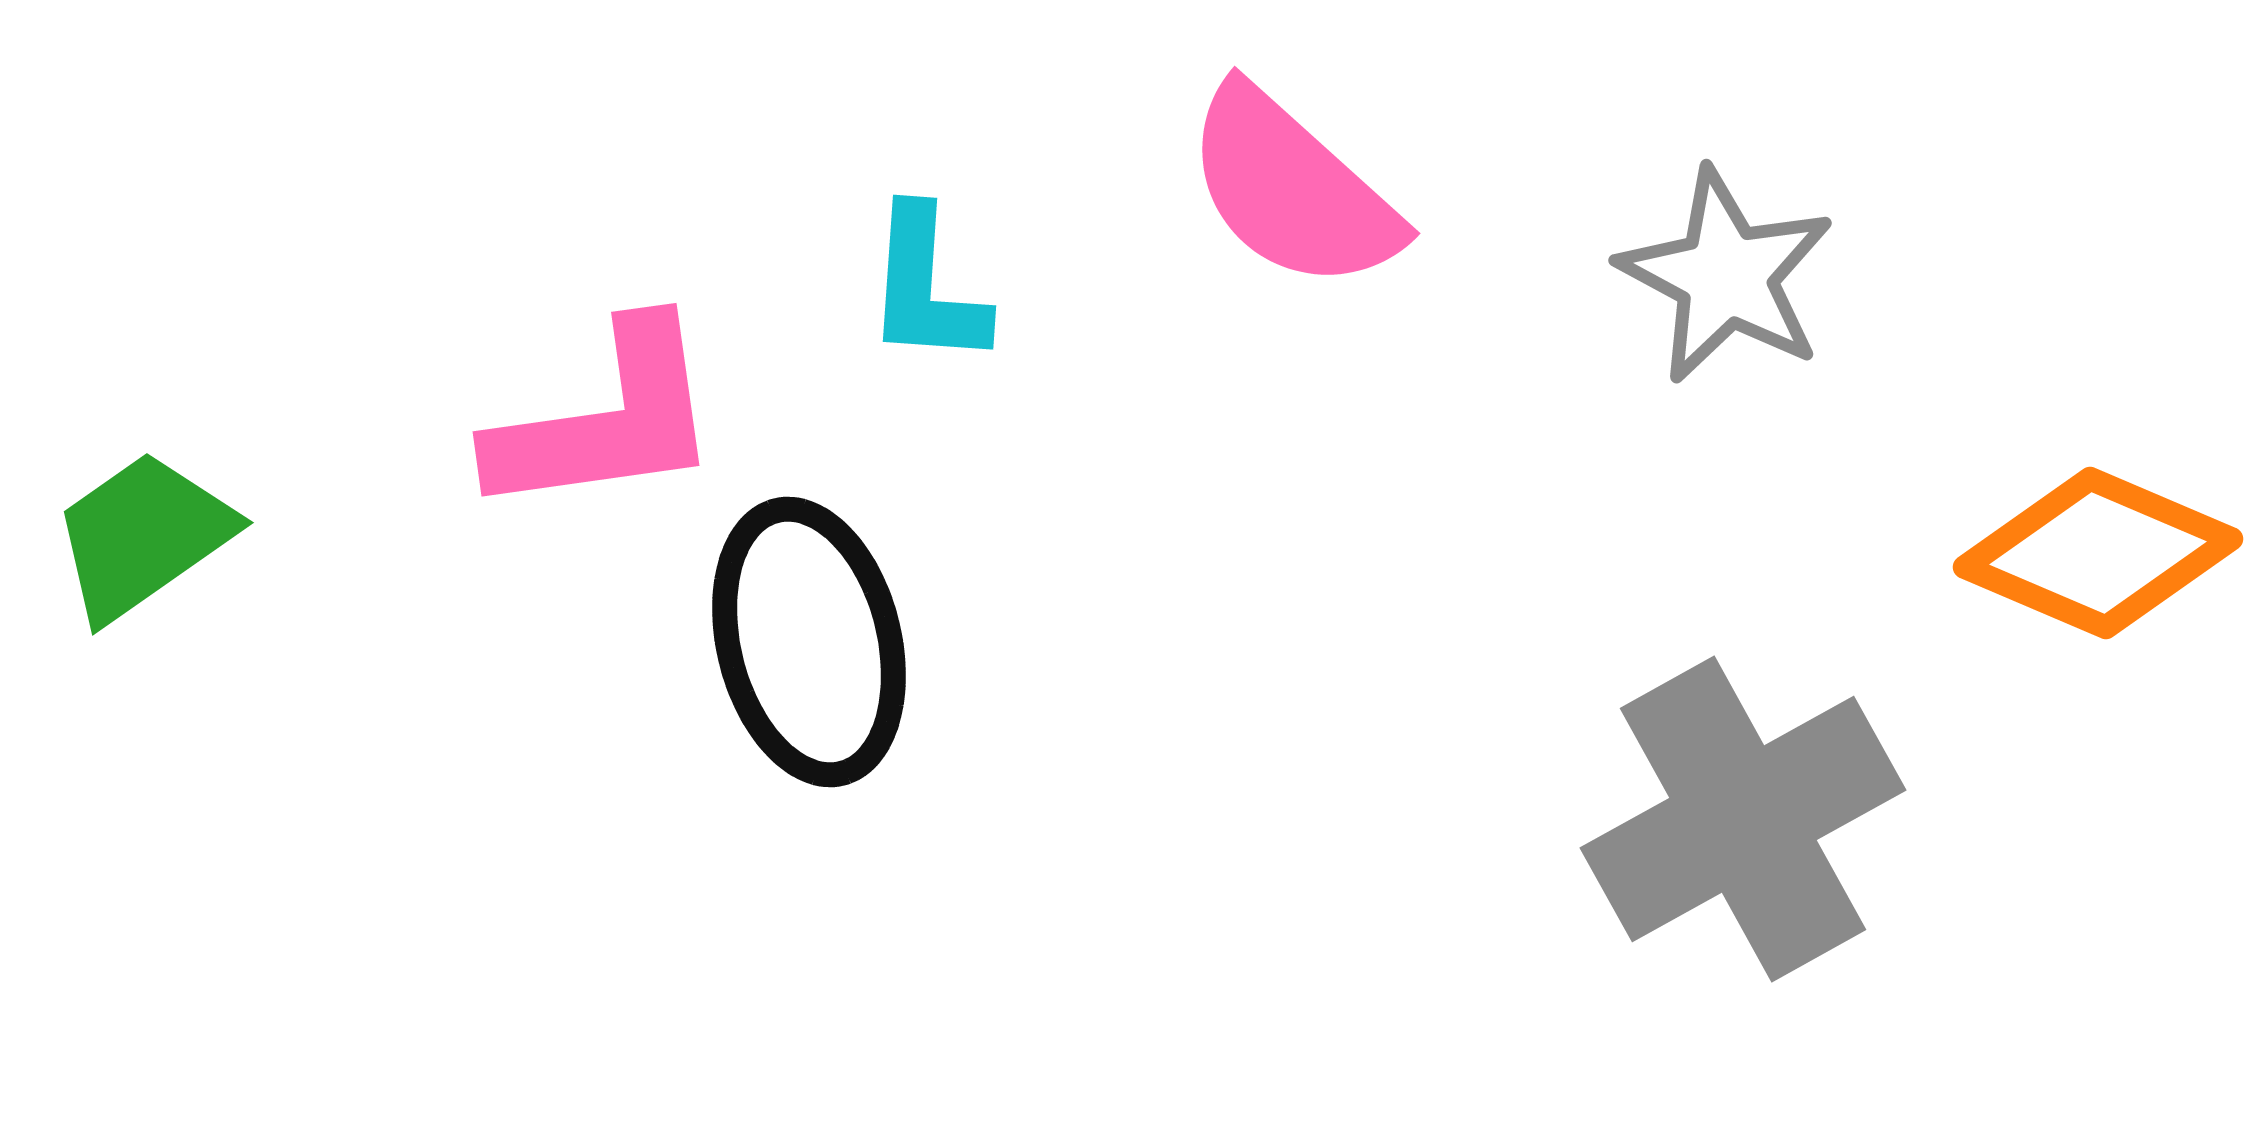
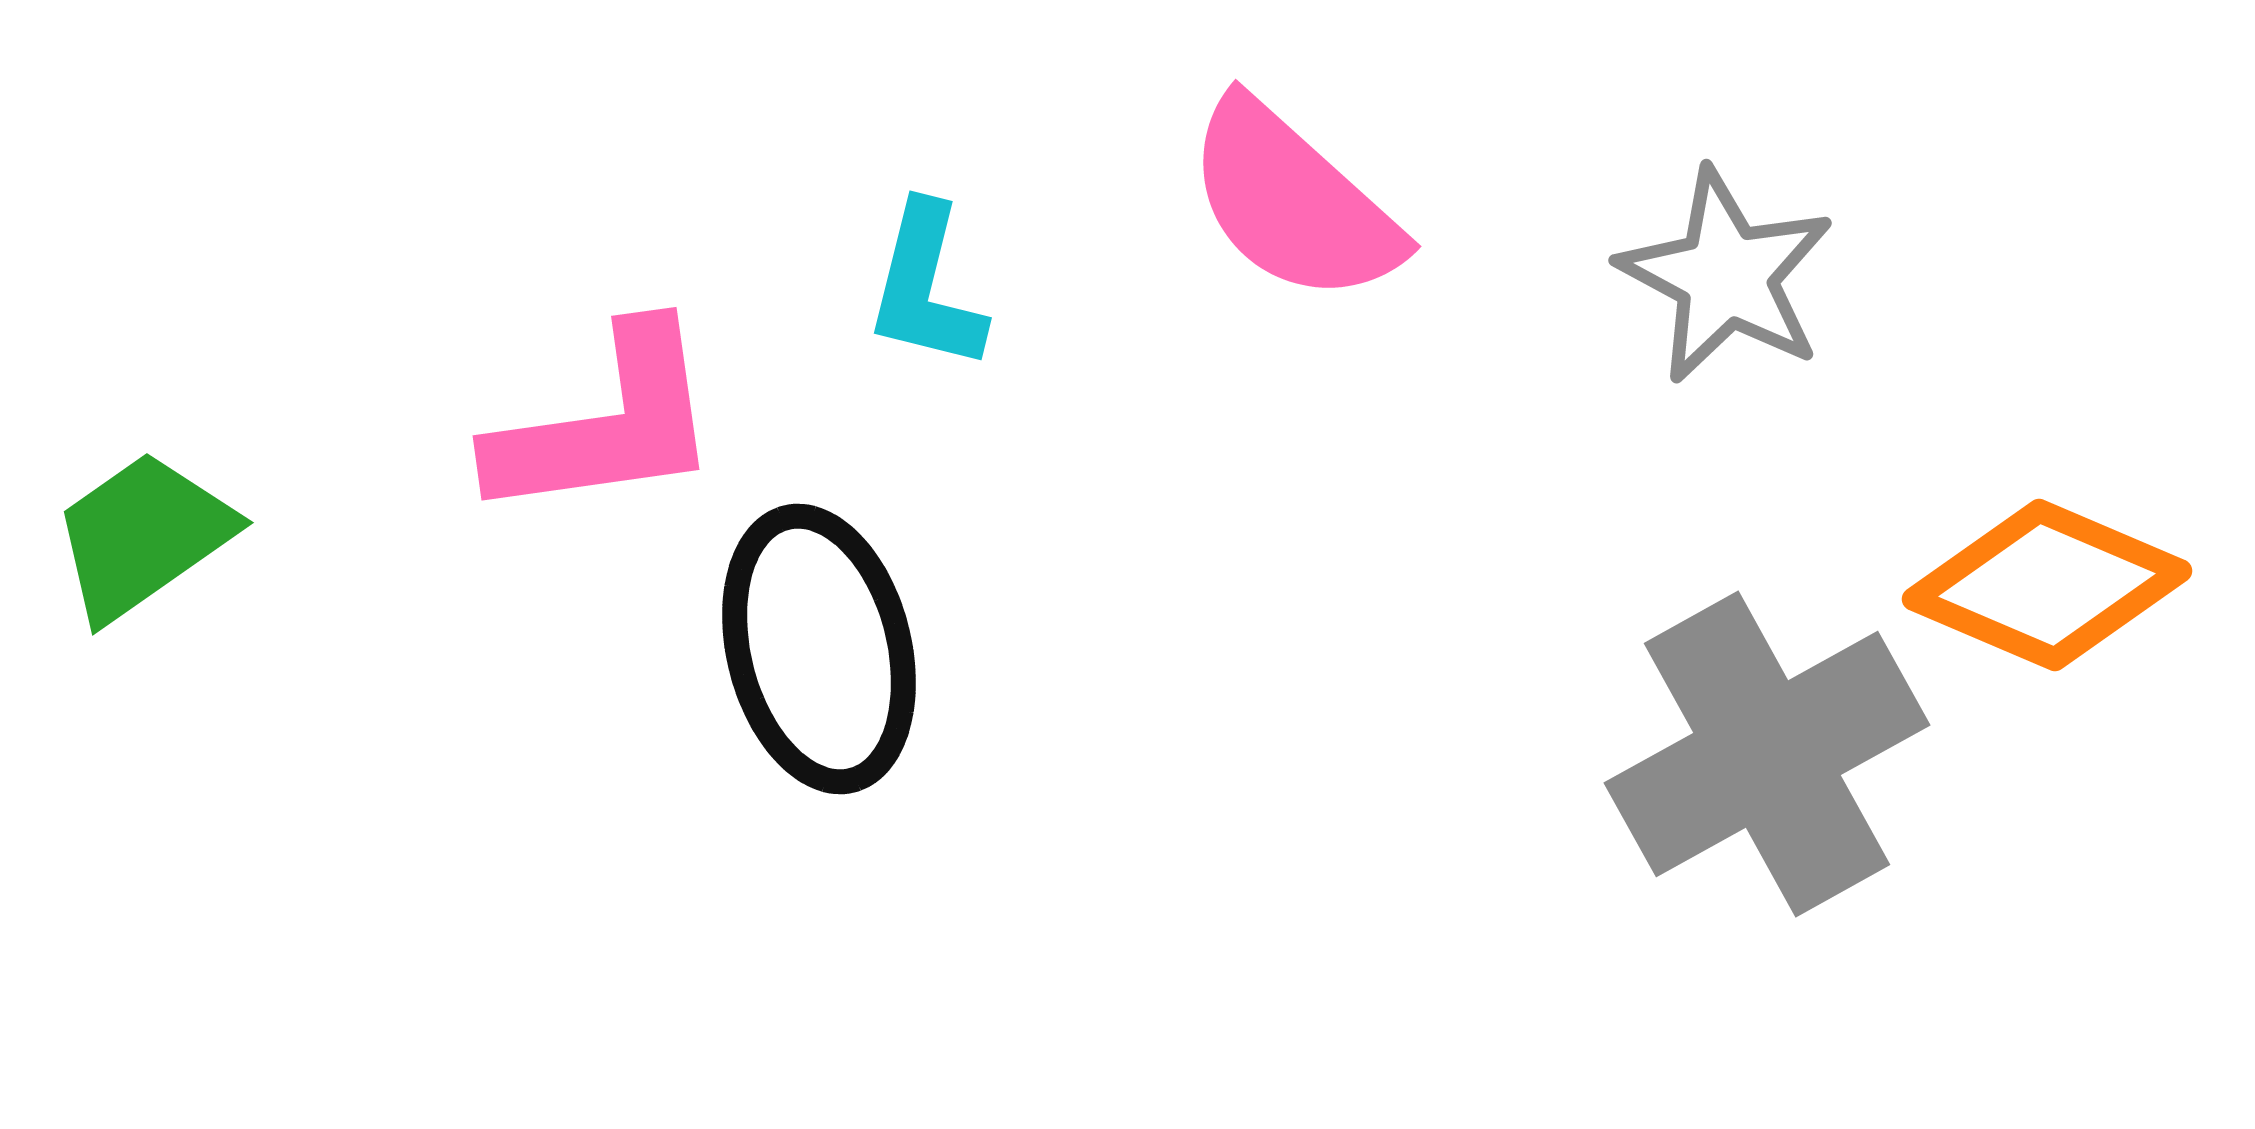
pink semicircle: moved 1 px right, 13 px down
cyan L-shape: rotated 10 degrees clockwise
pink L-shape: moved 4 px down
orange diamond: moved 51 px left, 32 px down
black ellipse: moved 10 px right, 7 px down
gray cross: moved 24 px right, 65 px up
